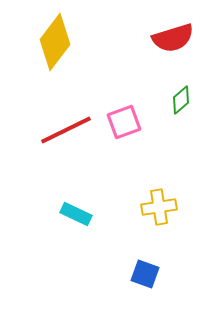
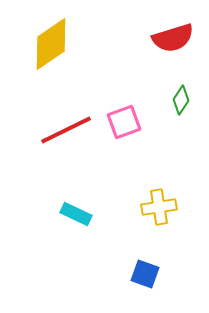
yellow diamond: moved 4 px left, 2 px down; rotated 18 degrees clockwise
green diamond: rotated 16 degrees counterclockwise
